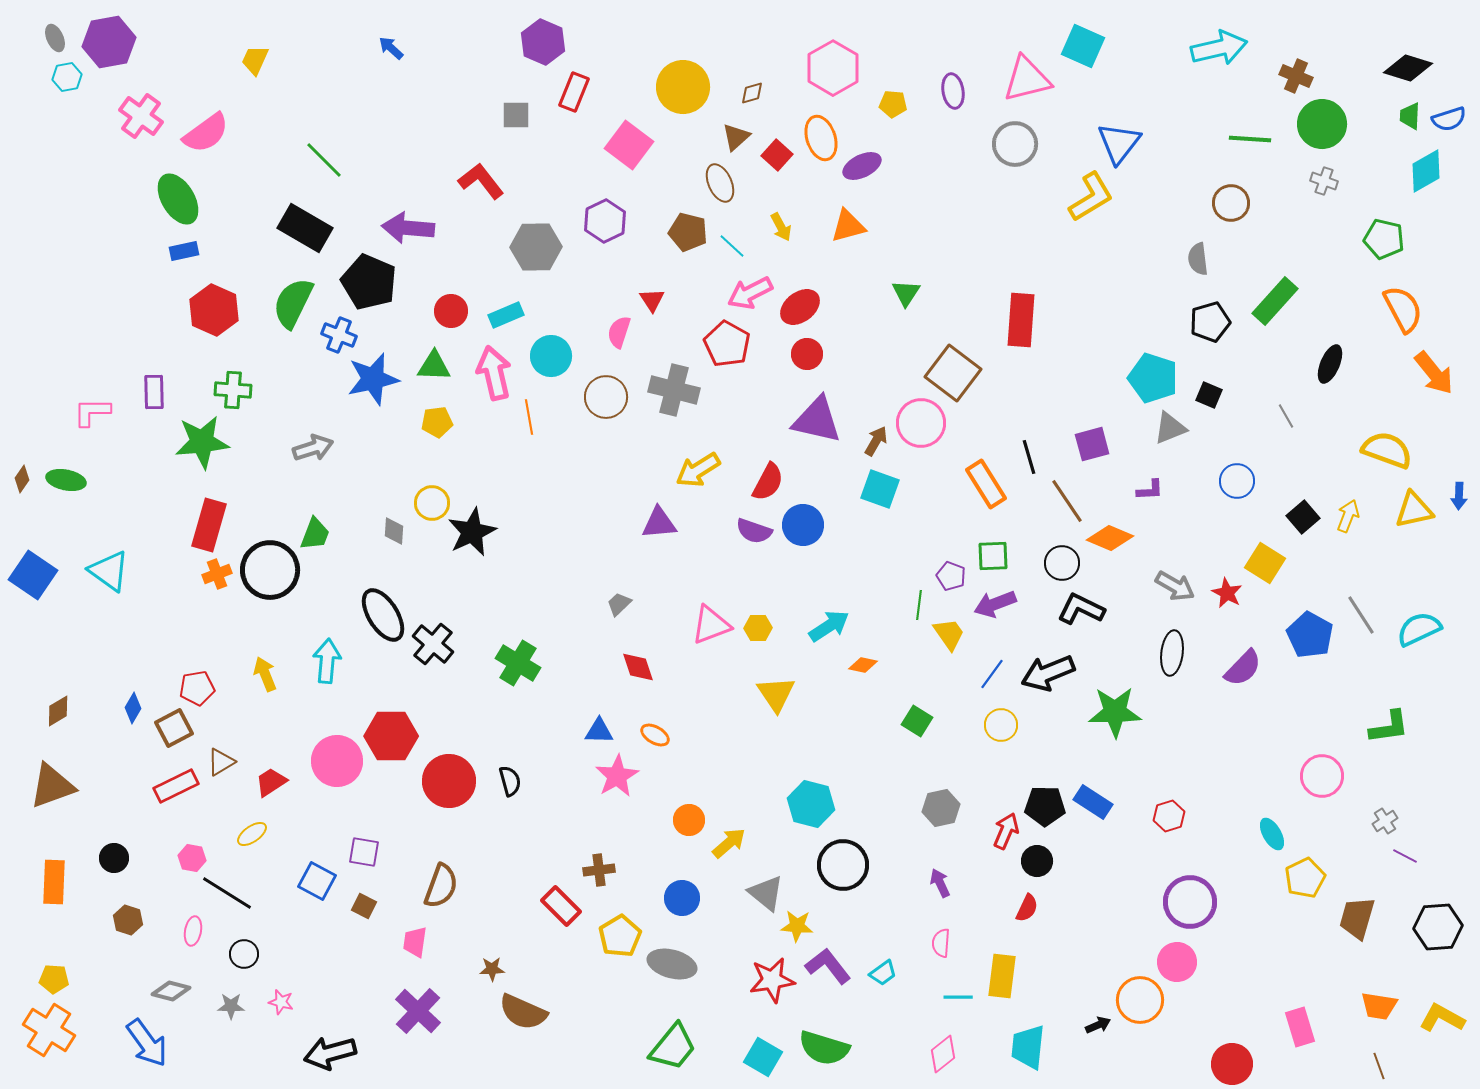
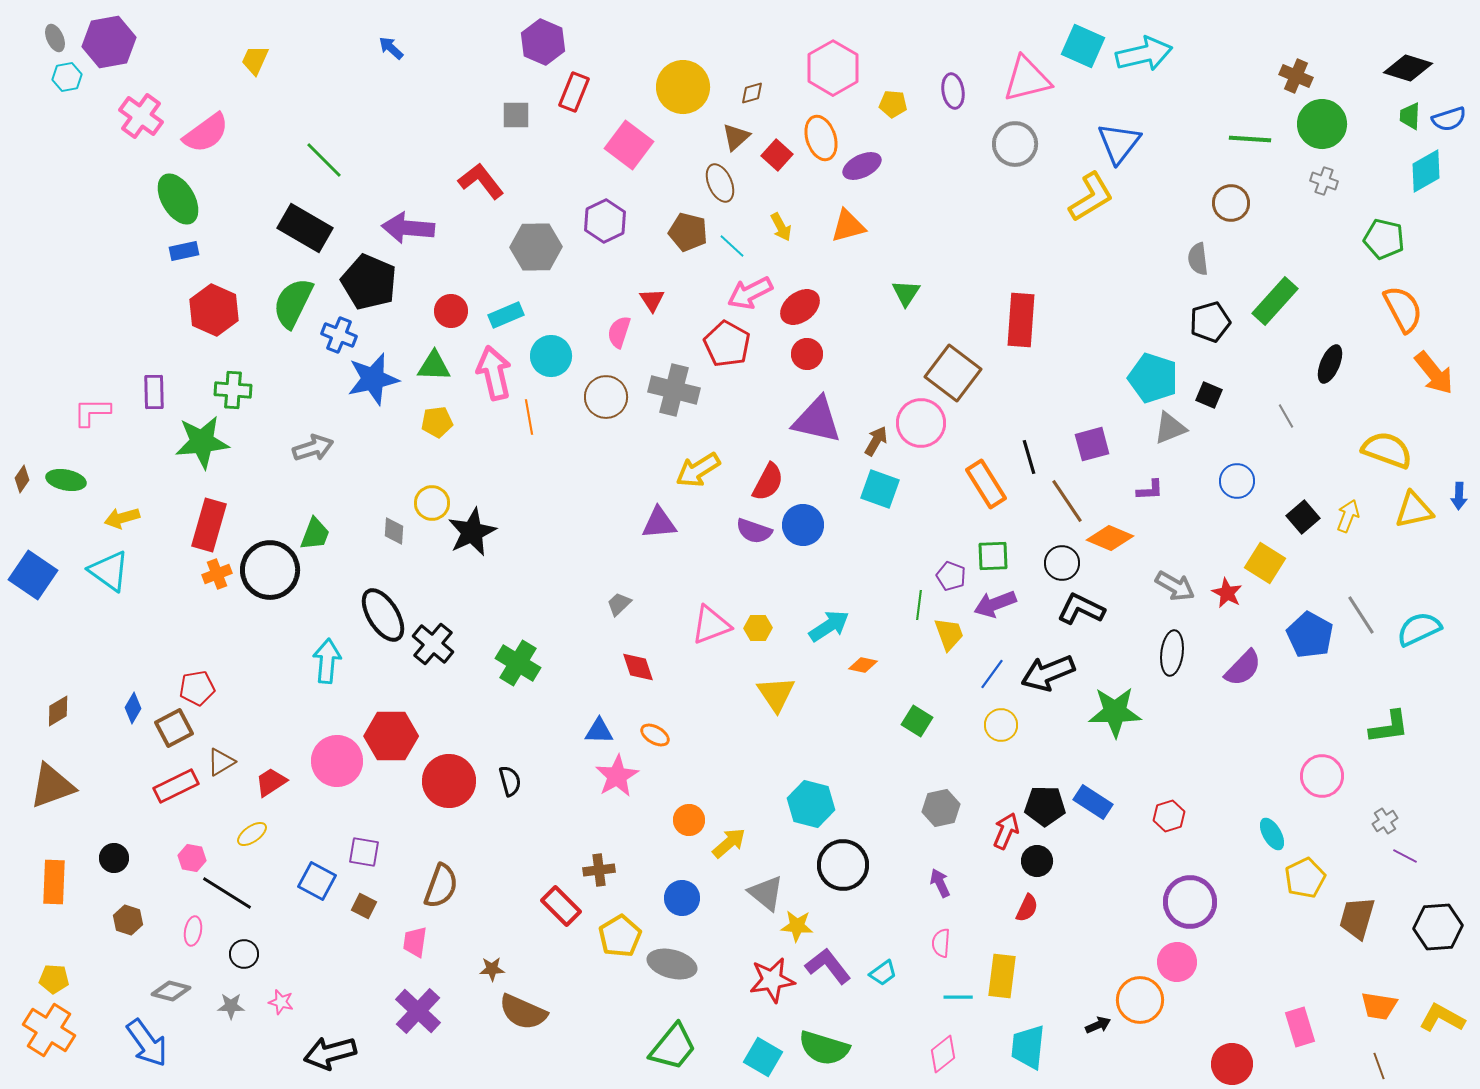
cyan arrow at (1219, 48): moved 75 px left, 6 px down
yellow trapezoid at (949, 634): rotated 15 degrees clockwise
yellow arrow at (265, 674): moved 143 px left, 156 px up; rotated 84 degrees counterclockwise
